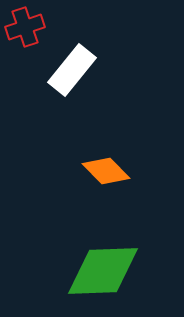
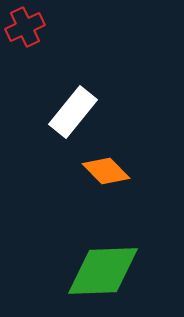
red cross: rotated 6 degrees counterclockwise
white rectangle: moved 1 px right, 42 px down
